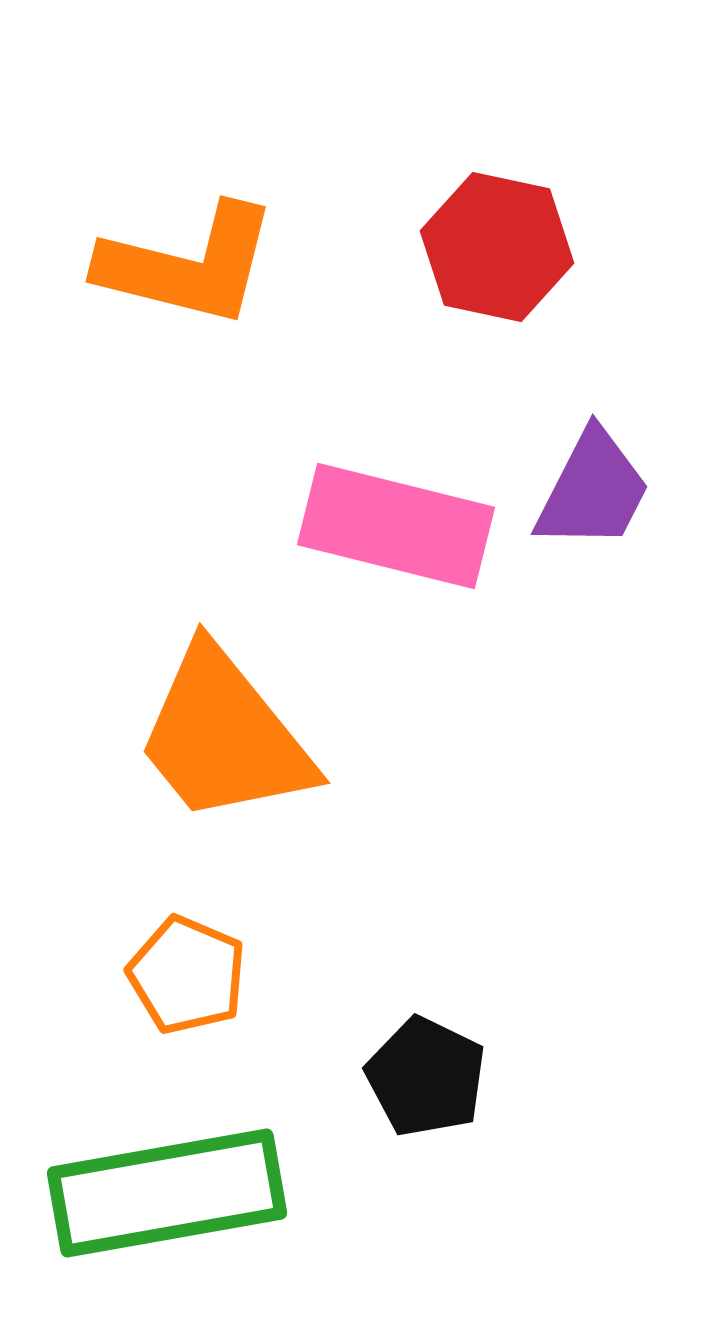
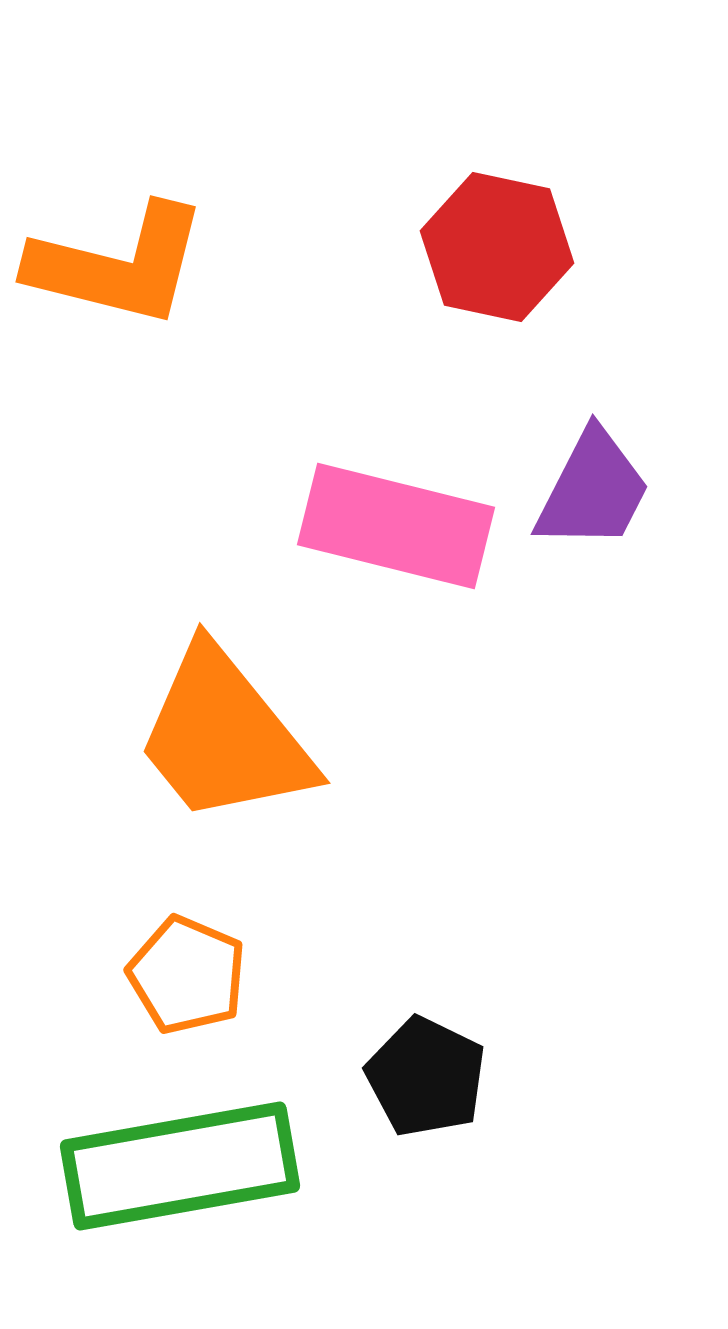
orange L-shape: moved 70 px left
green rectangle: moved 13 px right, 27 px up
